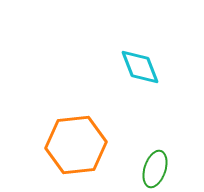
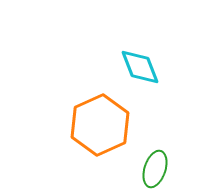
orange hexagon: moved 24 px right, 20 px up; rotated 18 degrees counterclockwise
